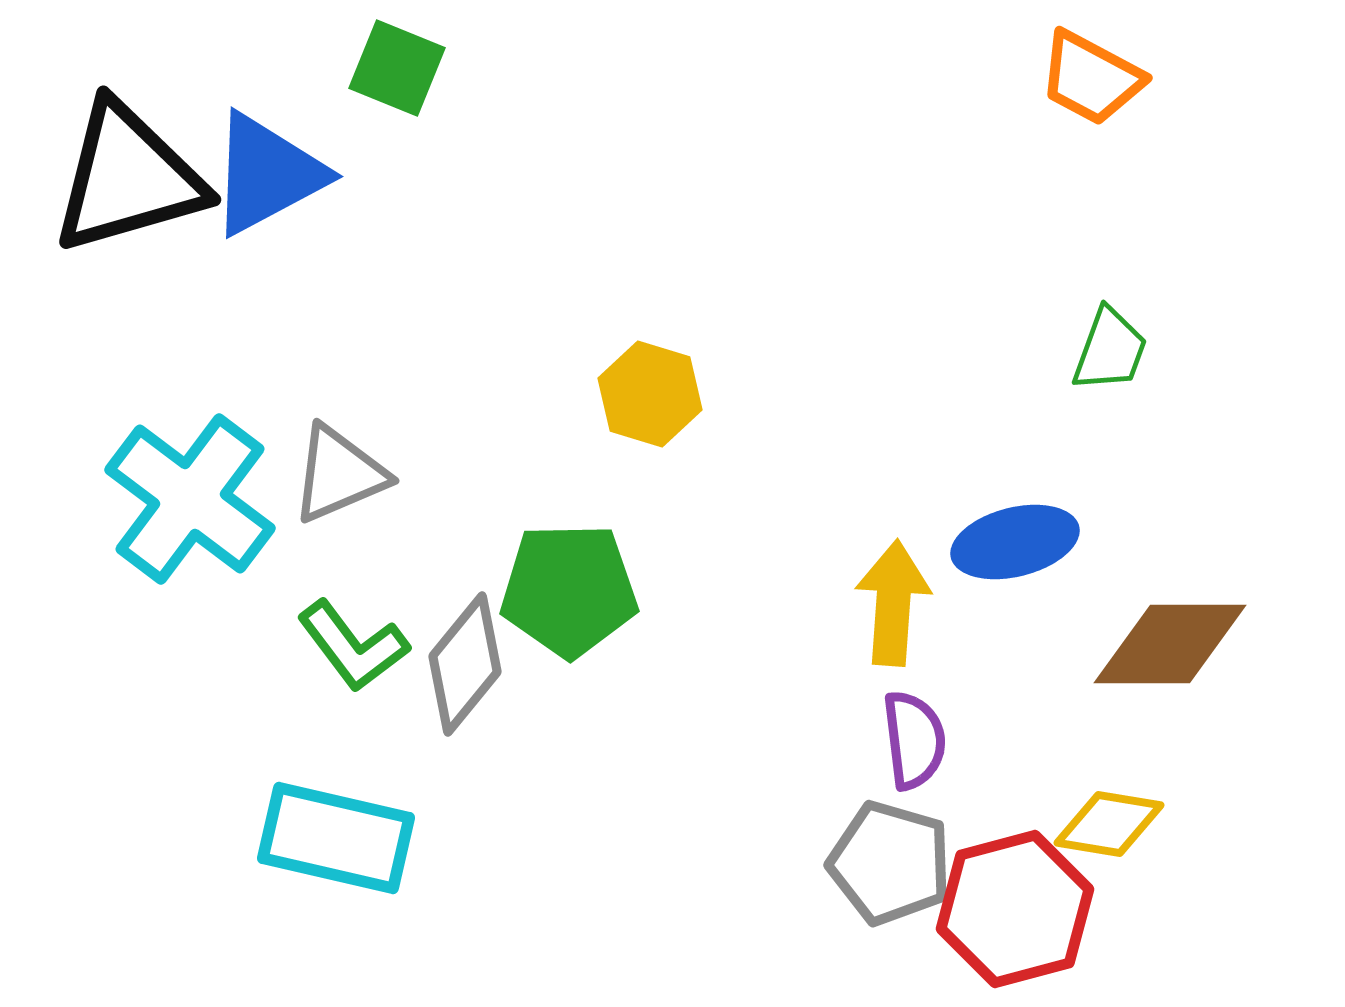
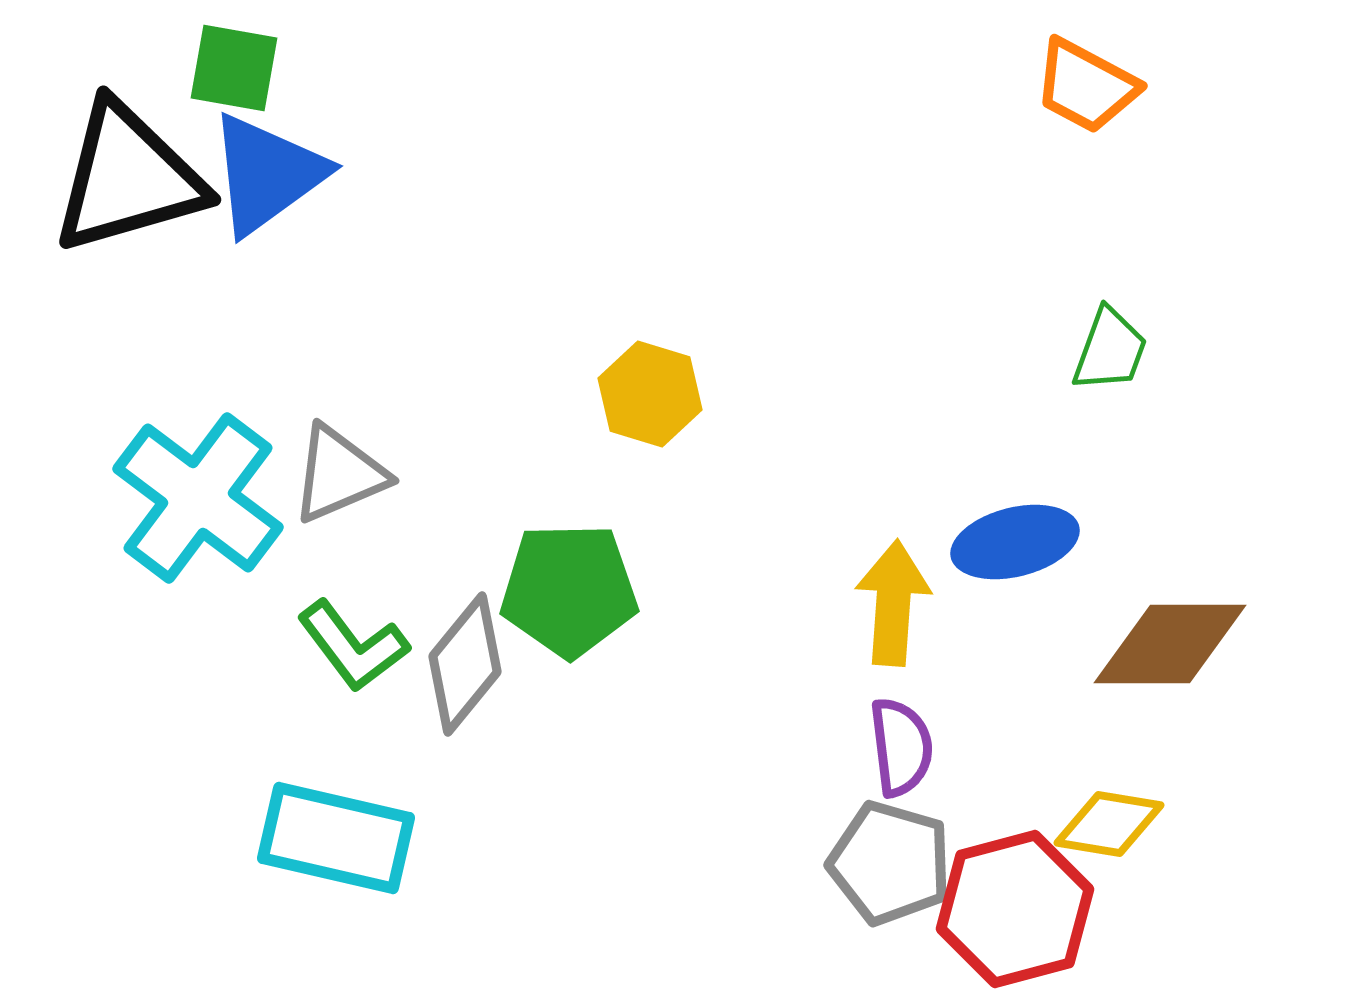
green square: moved 163 px left; rotated 12 degrees counterclockwise
orange trapezoid: moved 5 px left, 8 px down
blue triangle: rotated 8 degrees counterclockwise
cyan cross: moved 8 px right, 1 px up
purple semicircle: moved 13 px left, 7 px down
